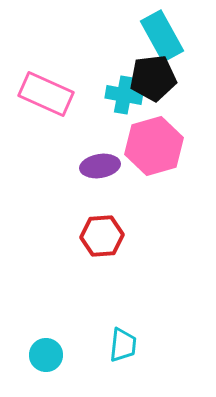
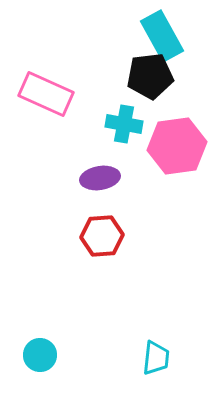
black pentagon: moved 3 px left, 2 px up
cyan cross: moved 29 px down
pink hexagon: moved 23 px right; rotated 8 degrees clockwise
purple ellipse: moved 12 px down
cyan trapezoid: moved 33 px right, 13 px down
cyan circle: moved 6 px left
